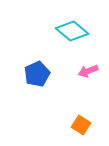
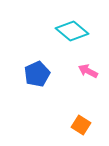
pink arrow: rotated 48 degrees clockwise
